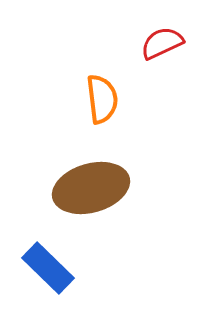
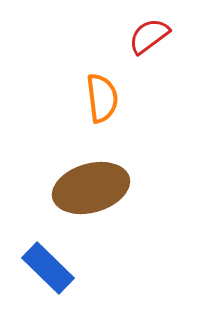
red semicircle: moved 13 px left, 7 px up; rotated 12 degrees counterclockwise
orange semicircle: moved 1 px up
